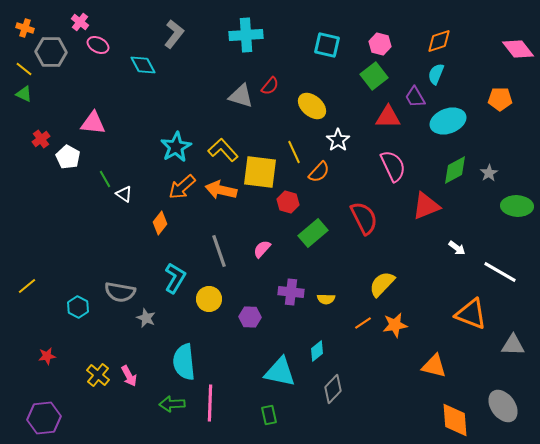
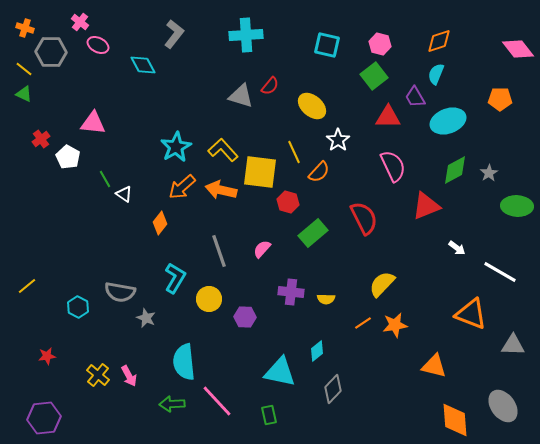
purple hexagon at (250, 317): moved 5 px left
pink line at (210, 403): moved 7 px right, 2 px up; rotated 45 degrees counterclockwise
